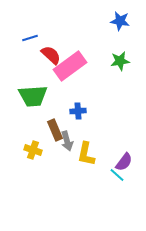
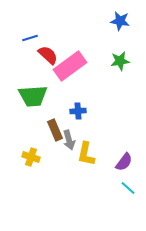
red semicircle: moved 3 px left
gray arrow: moved 2 px right, 1 px up
yellow cross: moved 2 px left, 7 px down
cyan line: moved 11 px right, 13 px down
